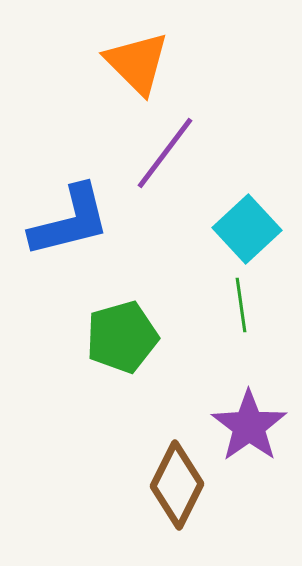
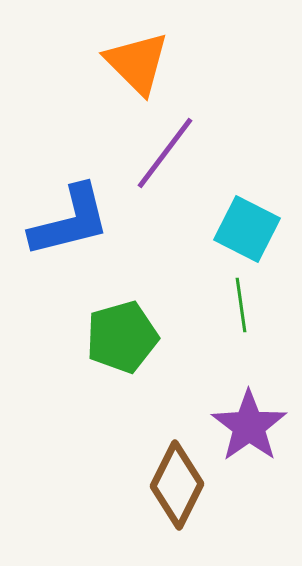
cyan square: rotated 20 degrees counterclockwise
